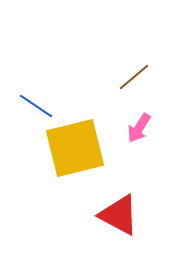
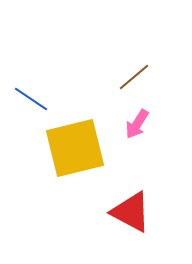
blue line: moved 5 px left, 7 px up
pink arrow: moved 2 px left, 4 px up
red triangle: moved 12 px right, 3 px up
